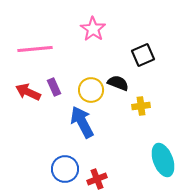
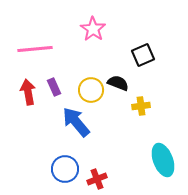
red arrow: rotated 55 degrees clockwise
blue arrow: moved 6 px left; rotated 12 degrees counterclockwise
